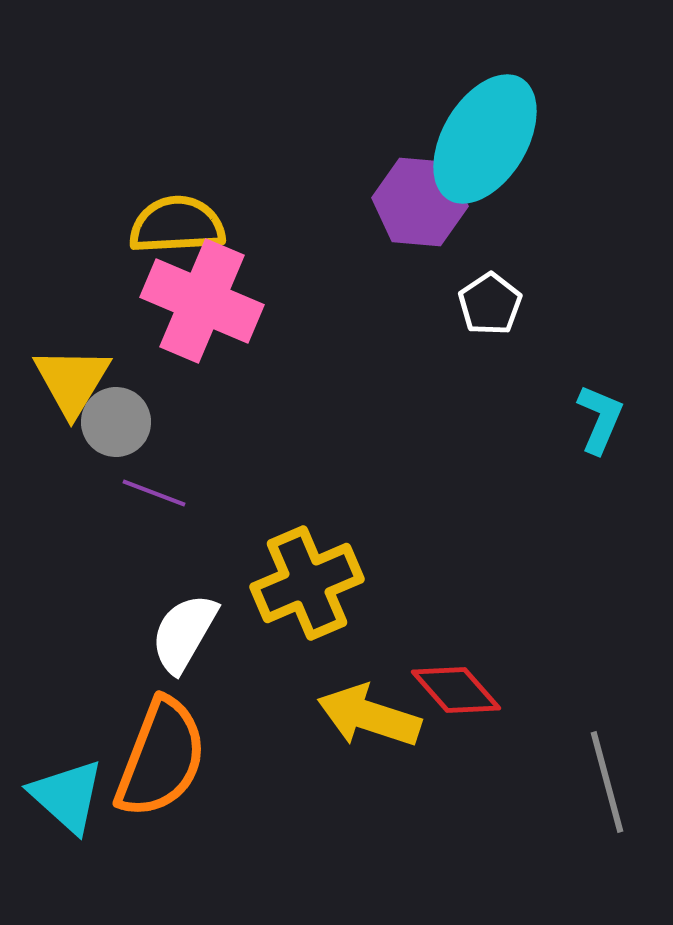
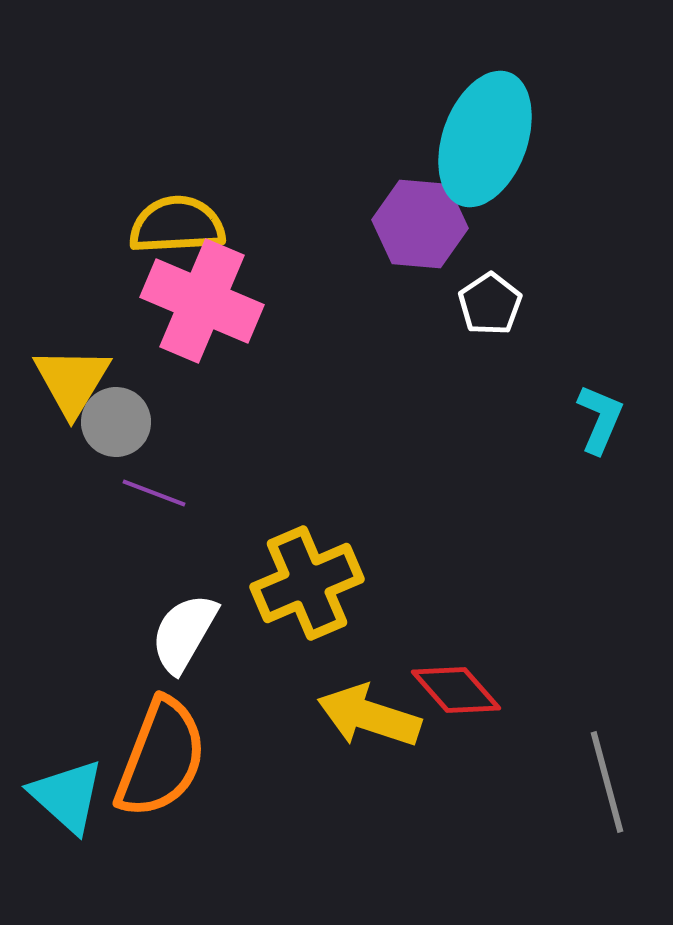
cyan ellipse: rotated 11 degrees counterclockwise
purple hexagon: moved 22 px down
